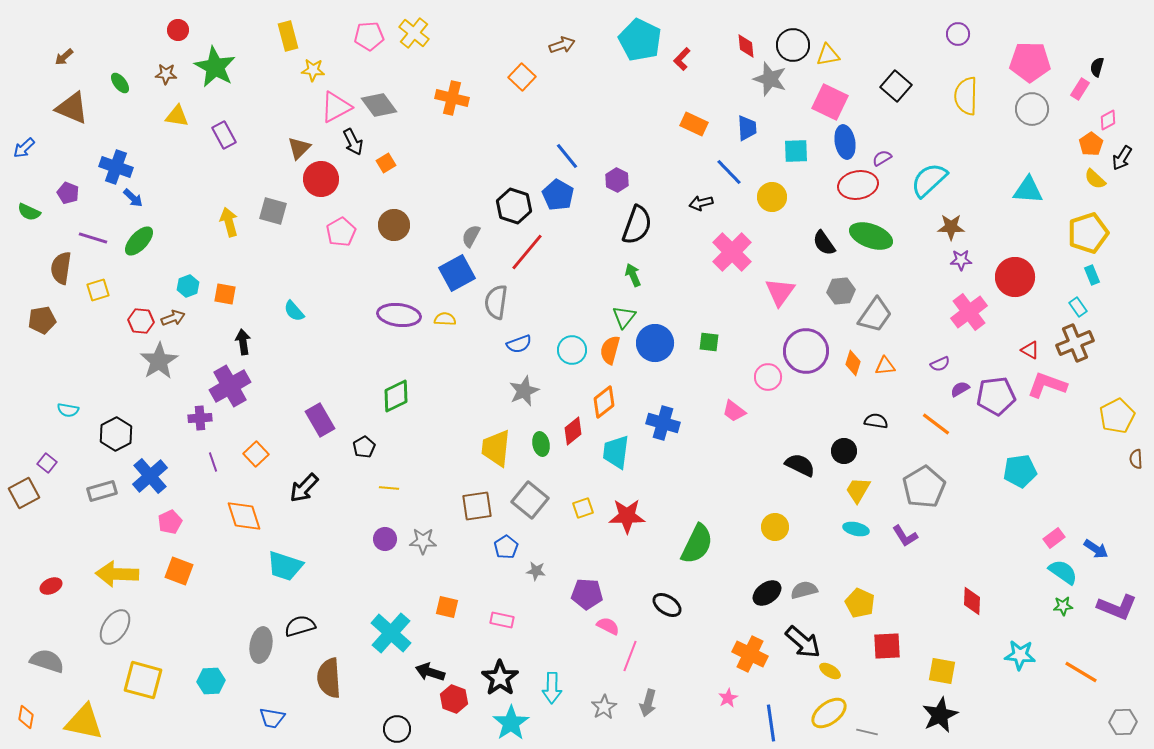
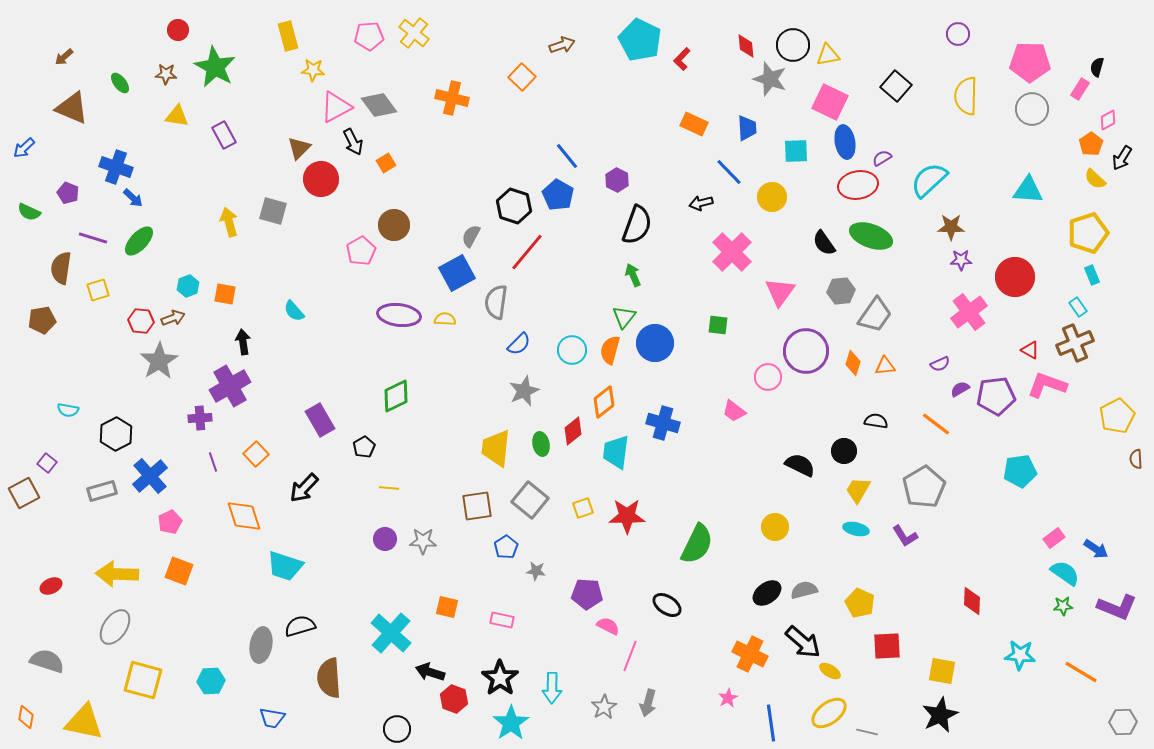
pink pentagon at (341, 232): moved 20 px right, 19 px down
green square at (709, 342): moved 9 px right, 17 px up
blue semicircle at (519, 344): rotated 25 degrees counterclockwise
cyan semicircle at (1063, 572): moved 2 px right, 1 px down
